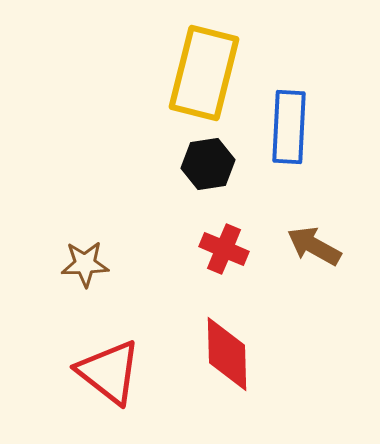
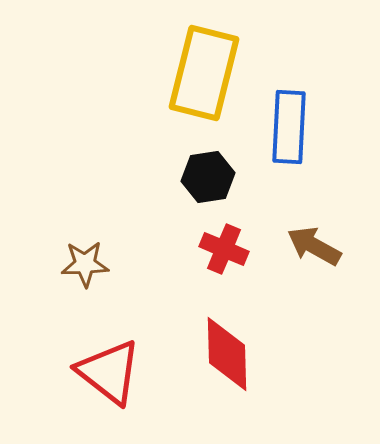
black hexagon: moved 13 px down
